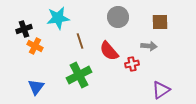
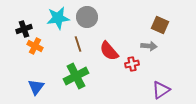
gray circle: moved 31 px left
brown square: moved 3 px down; rotated 24 degrees clockwise
brown line: moved 2 px left, 3 px down
green cross: moved 3 px left, 1 px down
